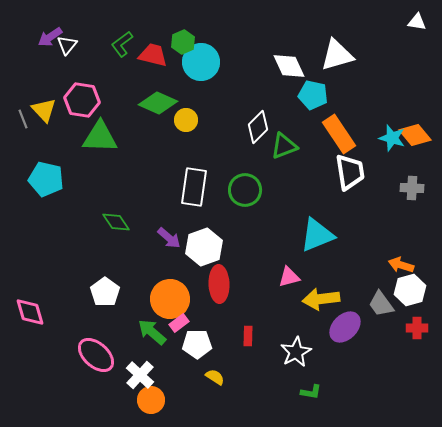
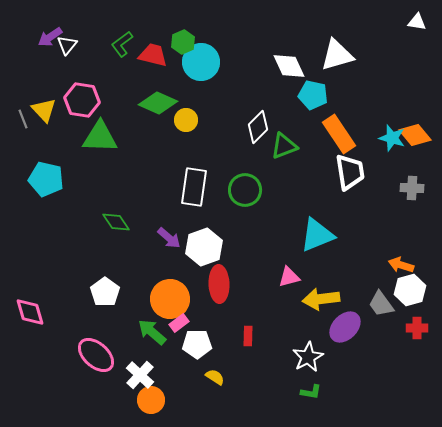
white star at (296, 352): moved 12 px right, 5 px down
